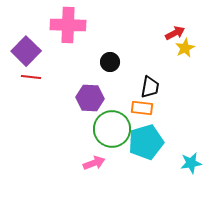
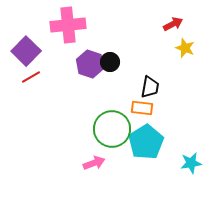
pink cross: rotated 8 degrees counterclockwise
red arrow: moved 2 px left, 9 px up
yellow star: rotated 24 degrees counterclockwise
red line: rotated 36 degrees counterclockwise
purple hexagon: moved 34 px up; rotated 16 degrees clockwise
cyan pentagon: rotated 16 degrees counterclockwise
